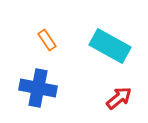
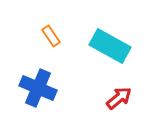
orange rectangle: moved 4 px right, 4 px up
blue cross: rotated 12 degrees clockwise
